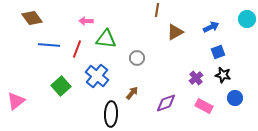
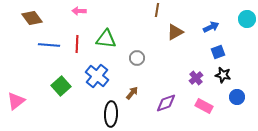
pink arrow: moved 7 px left, 10 px up
red line: moved 5 px up; rotated 18 degrees counterclockwise
blue circle: moved 2 px right, 1 px up
